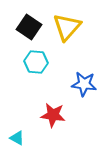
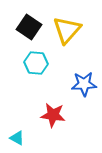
yellow triangle: moved 3 px down
cyan hexagon: moved 1 px down
blue star: rotated 10 degrees counterclockwise
